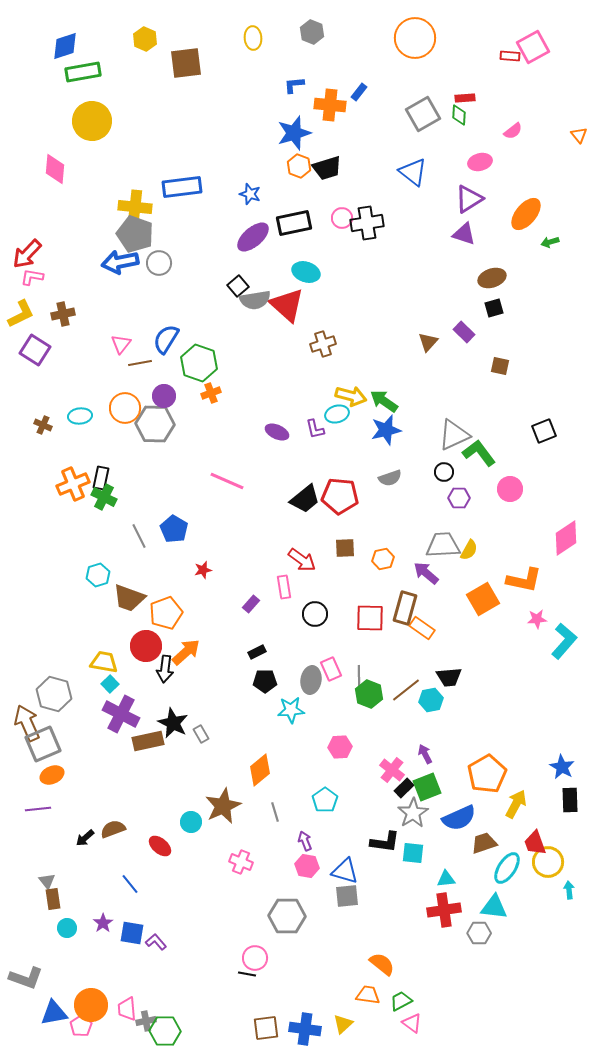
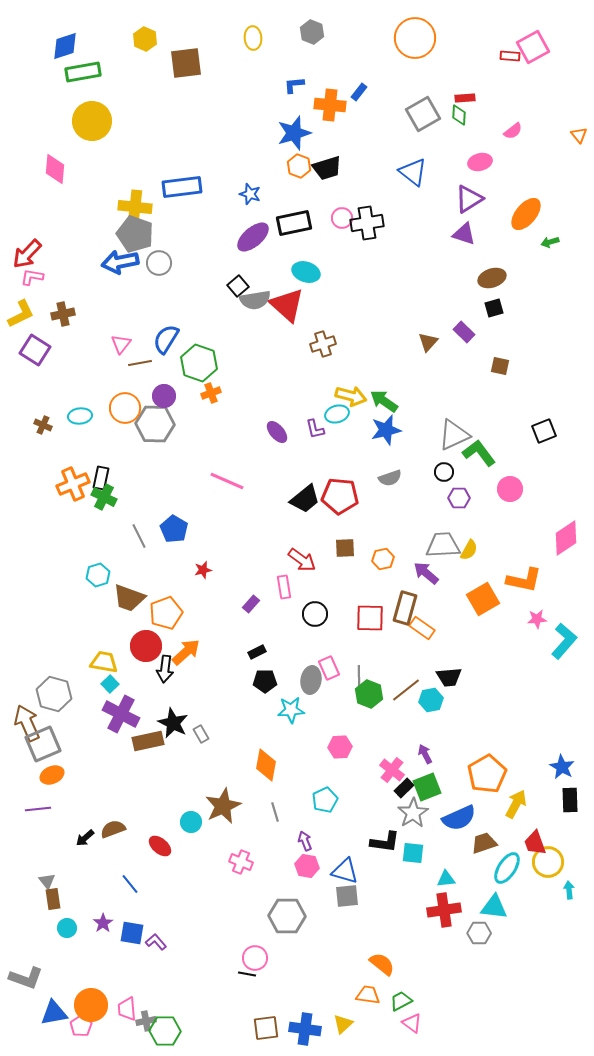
purple ellipse at (277, 432): rotated 25 degrees clockwise
pink rectangle at (331, 669): moved 2 px left, 1 px up
orange diamond at (260, 770): moved 6 px right, 5 px up; rotated 40 degrees counterclockwise
cyan pentagon at (325, 800): rotated 10 degrees clockwise
